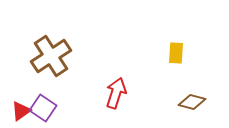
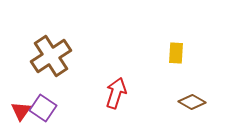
brown diamond: rotated 16 degrees clockwise
red triangle: rotated 20 degrees counterclockwise
